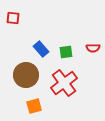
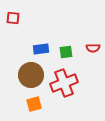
blue rectangle: rotated 56 degrees counterclockwise
brown circle: moved 5 px right
red cross: rotated 16 degrees clockwise
orange square: moved 2 px up
